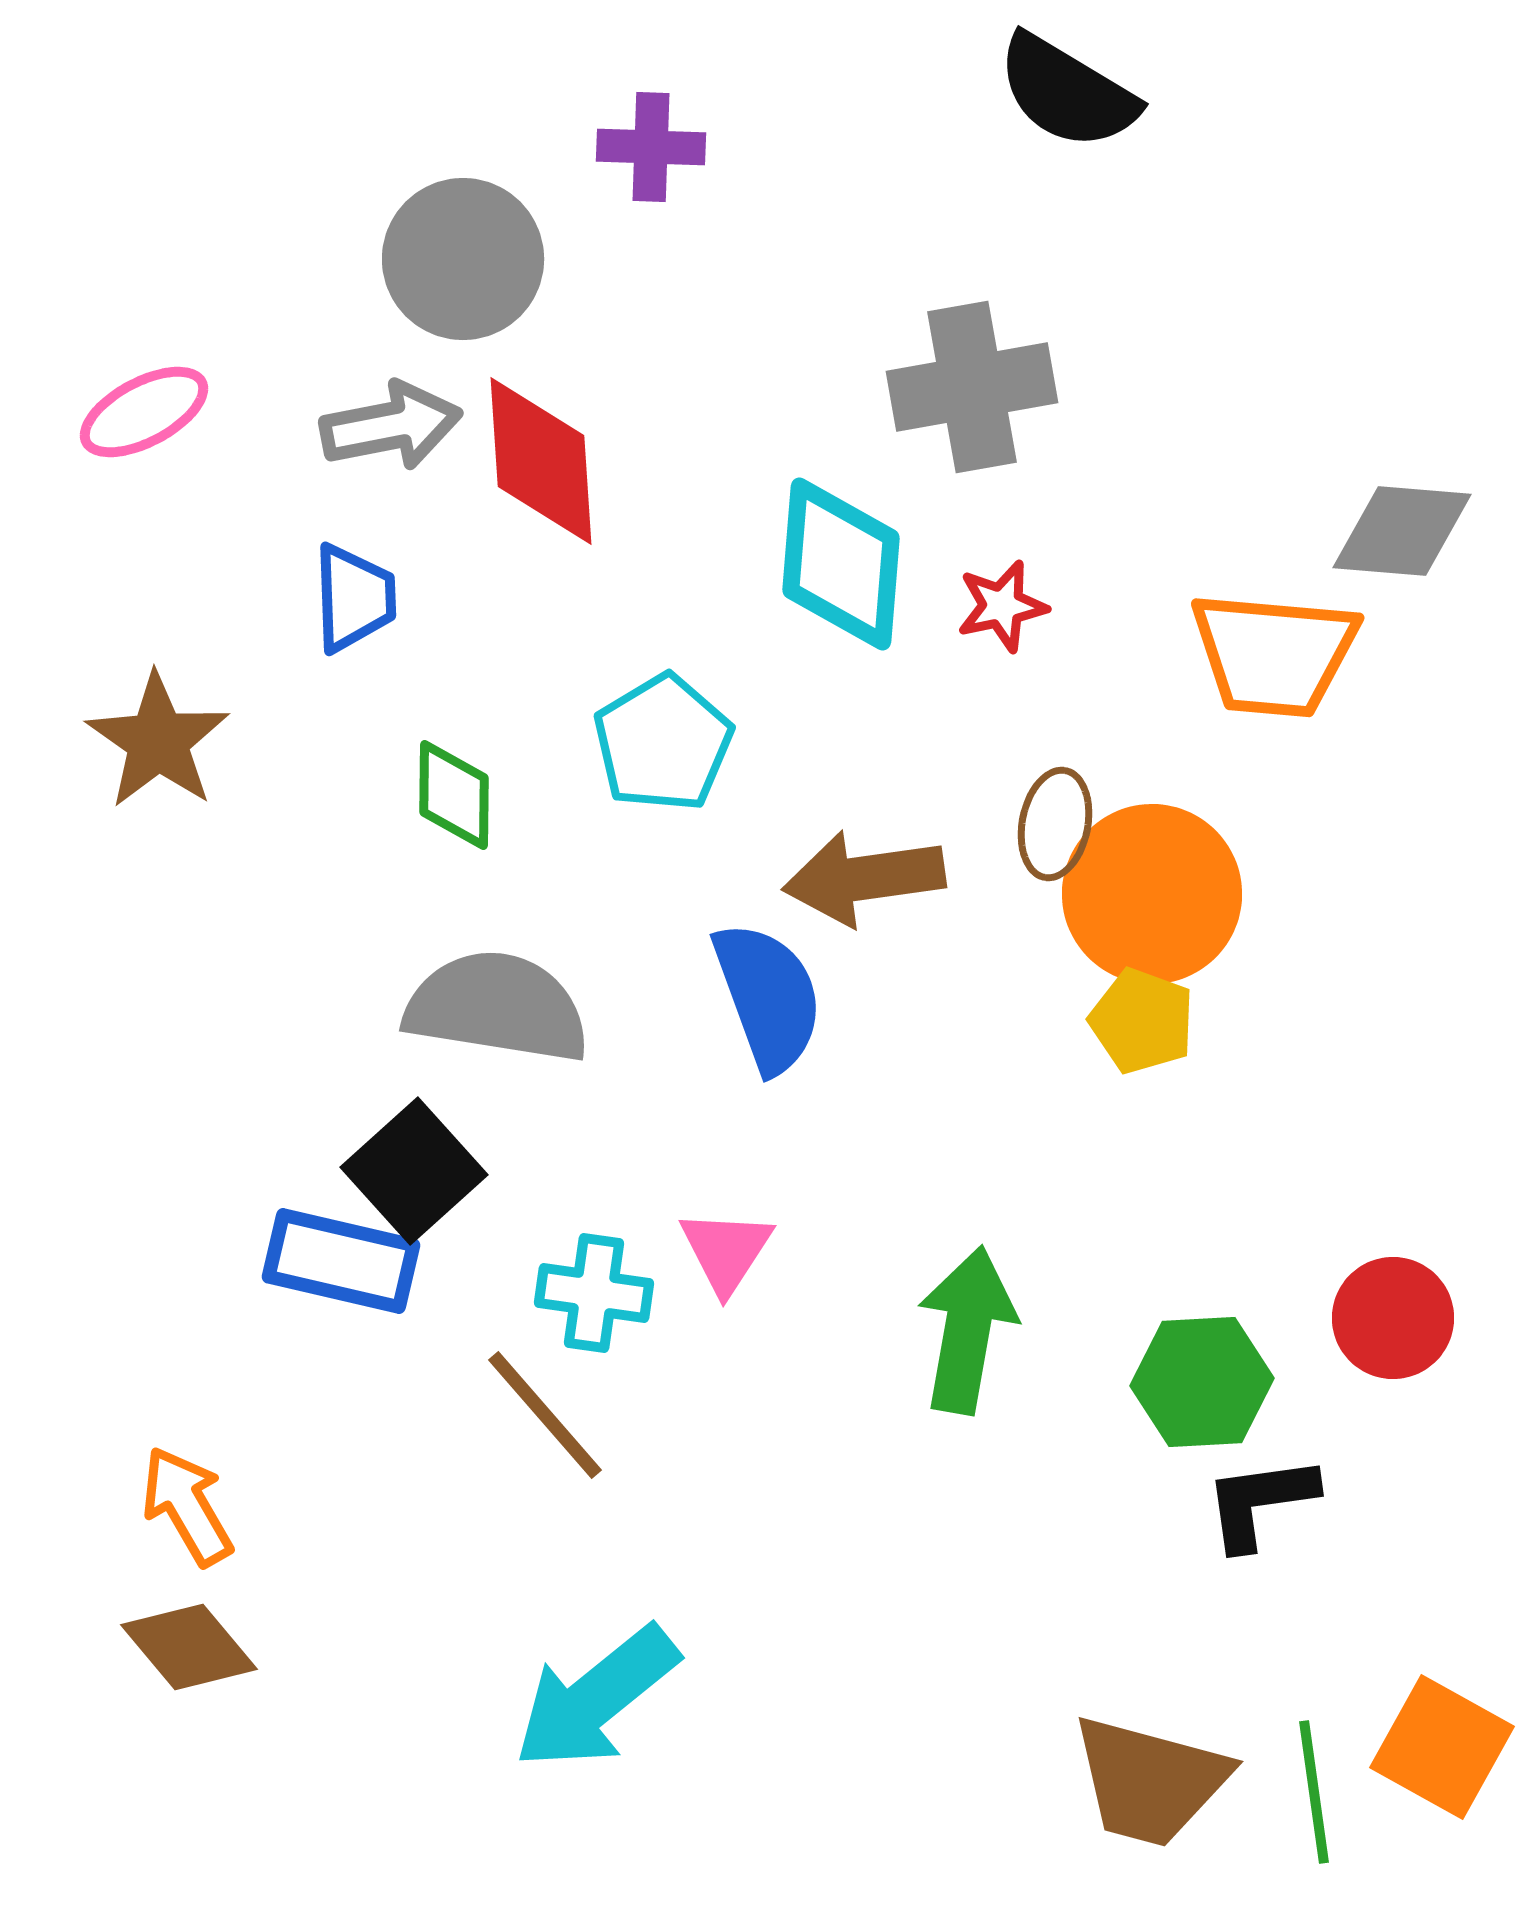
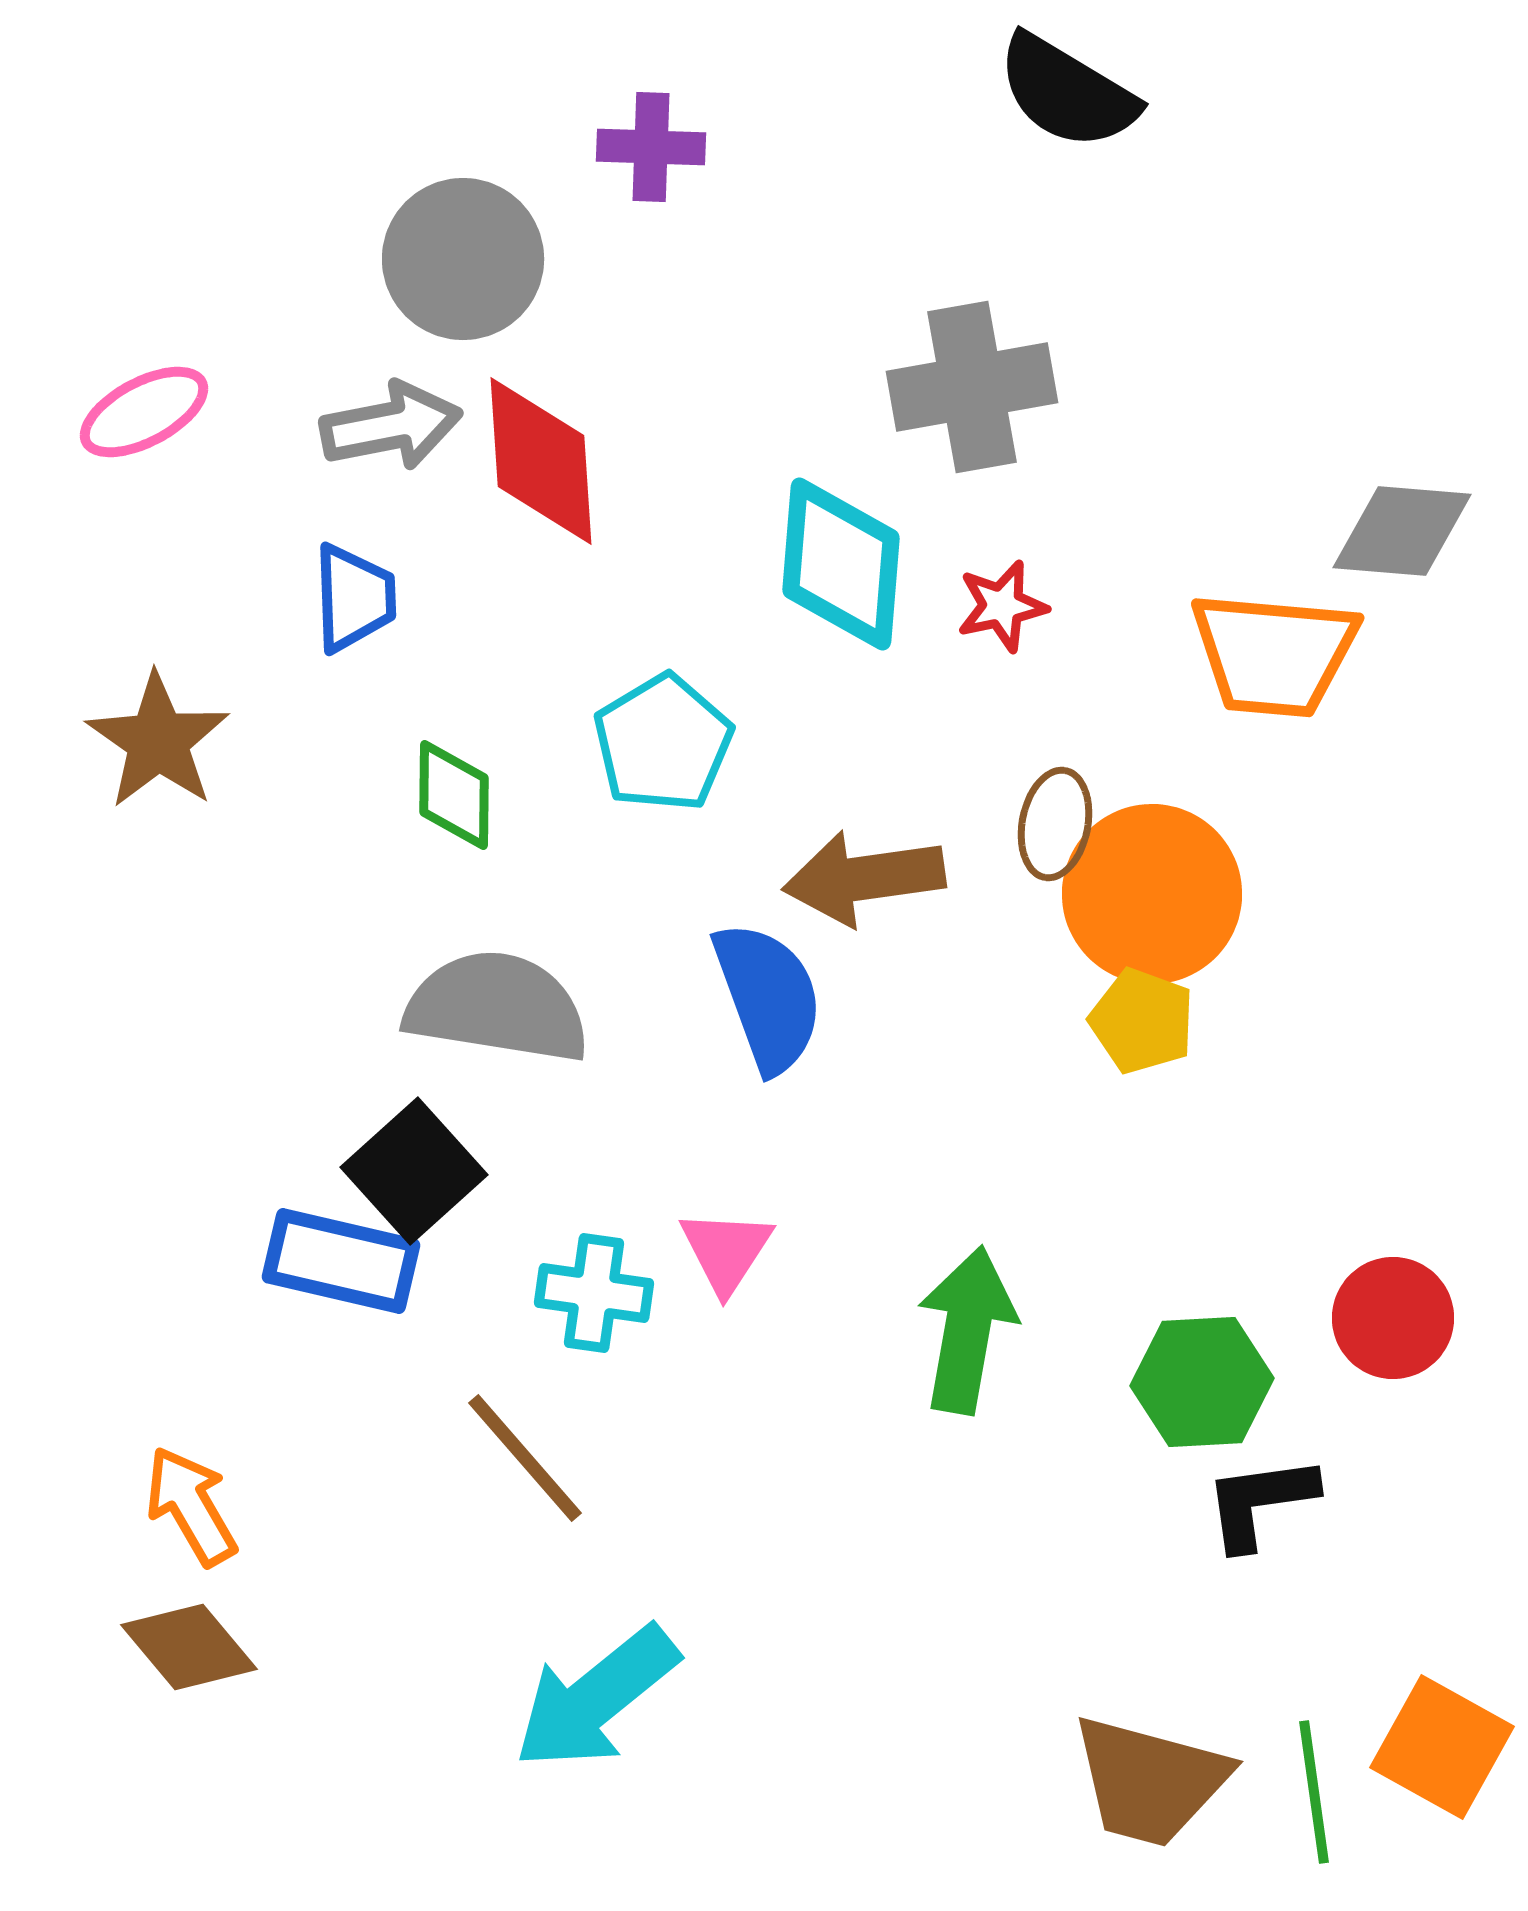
brown line: moved 20 px left, 43 px down
orange arrow: moved 4 px right
